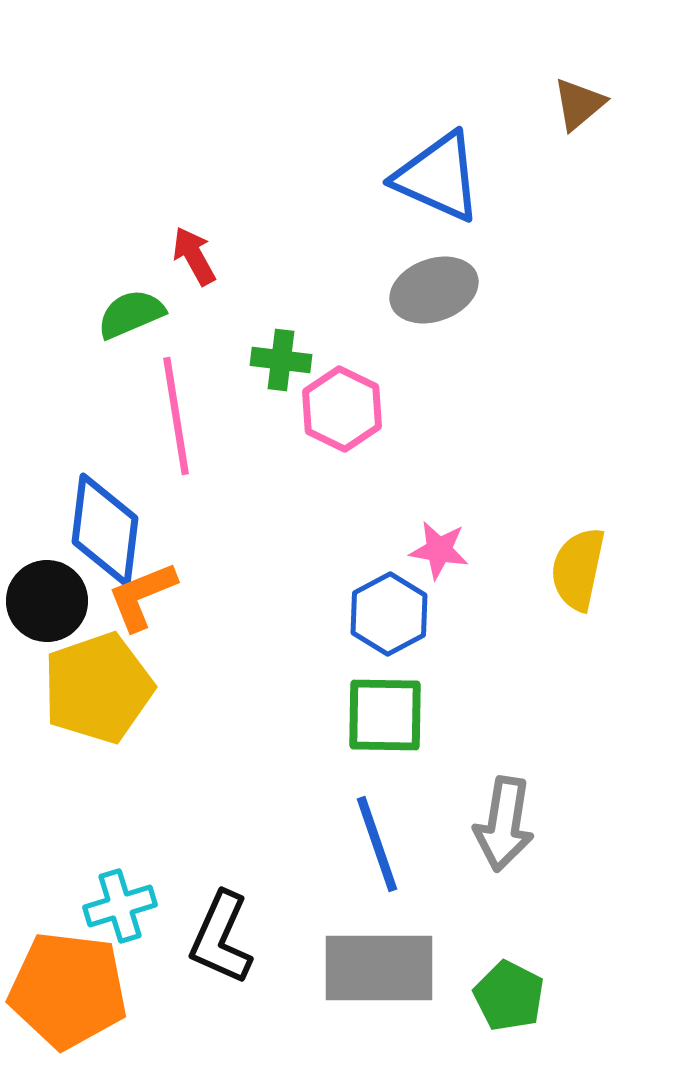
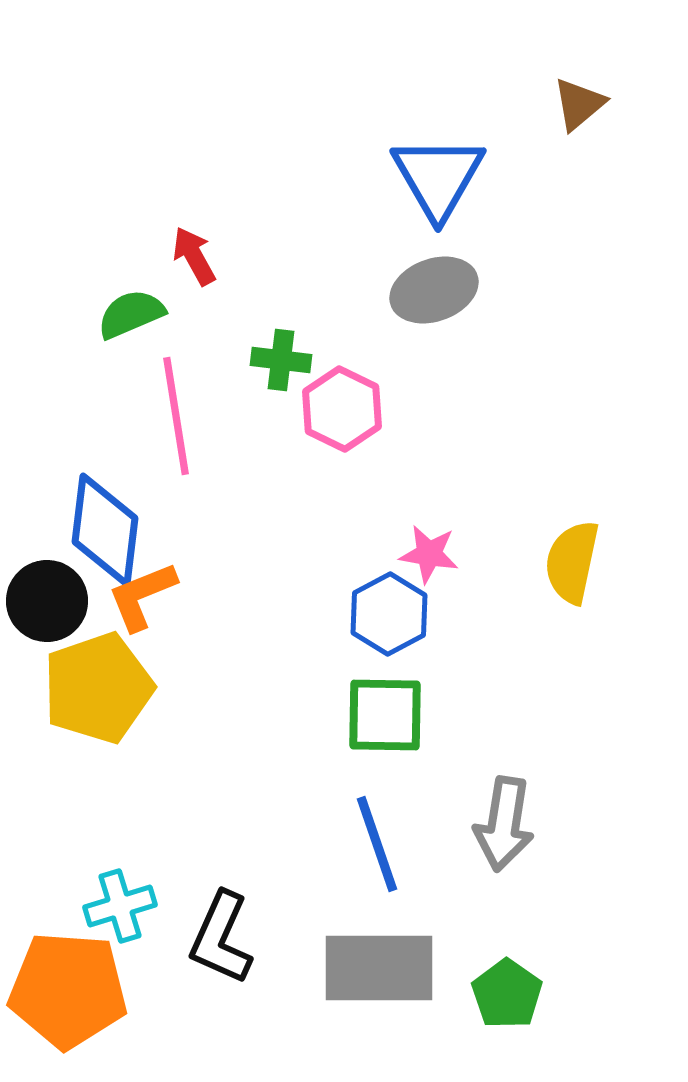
blue triangle: rotated 36 degrees clockwise
pink star: moved 10 px left, 4 px down
yellow semicircle: moved 6 px left, 7 px up
orange pentagon: rotated 3 degrees counterclockwise
green pentagon: moved 2 px left, 2 px up; rotated 8 degrees clockwise
